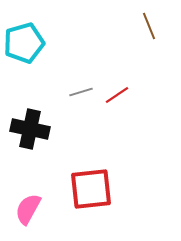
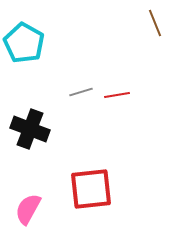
brown line: moved 6 px right, 3 px up
cyan pentagon: rotated 27 degrees counterclockwise
red line: rotated 25 degrees clockwise
black cross: rotated 9 degrees clockwise
